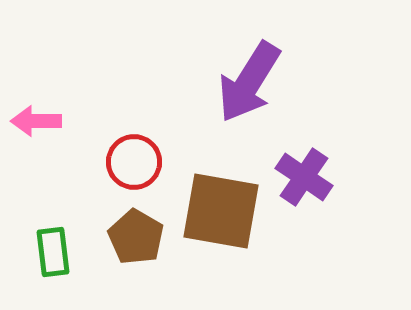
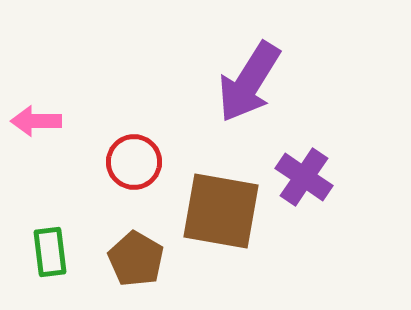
brown pentagon: moved 22 px down
green rectangle: moved 3 px left
